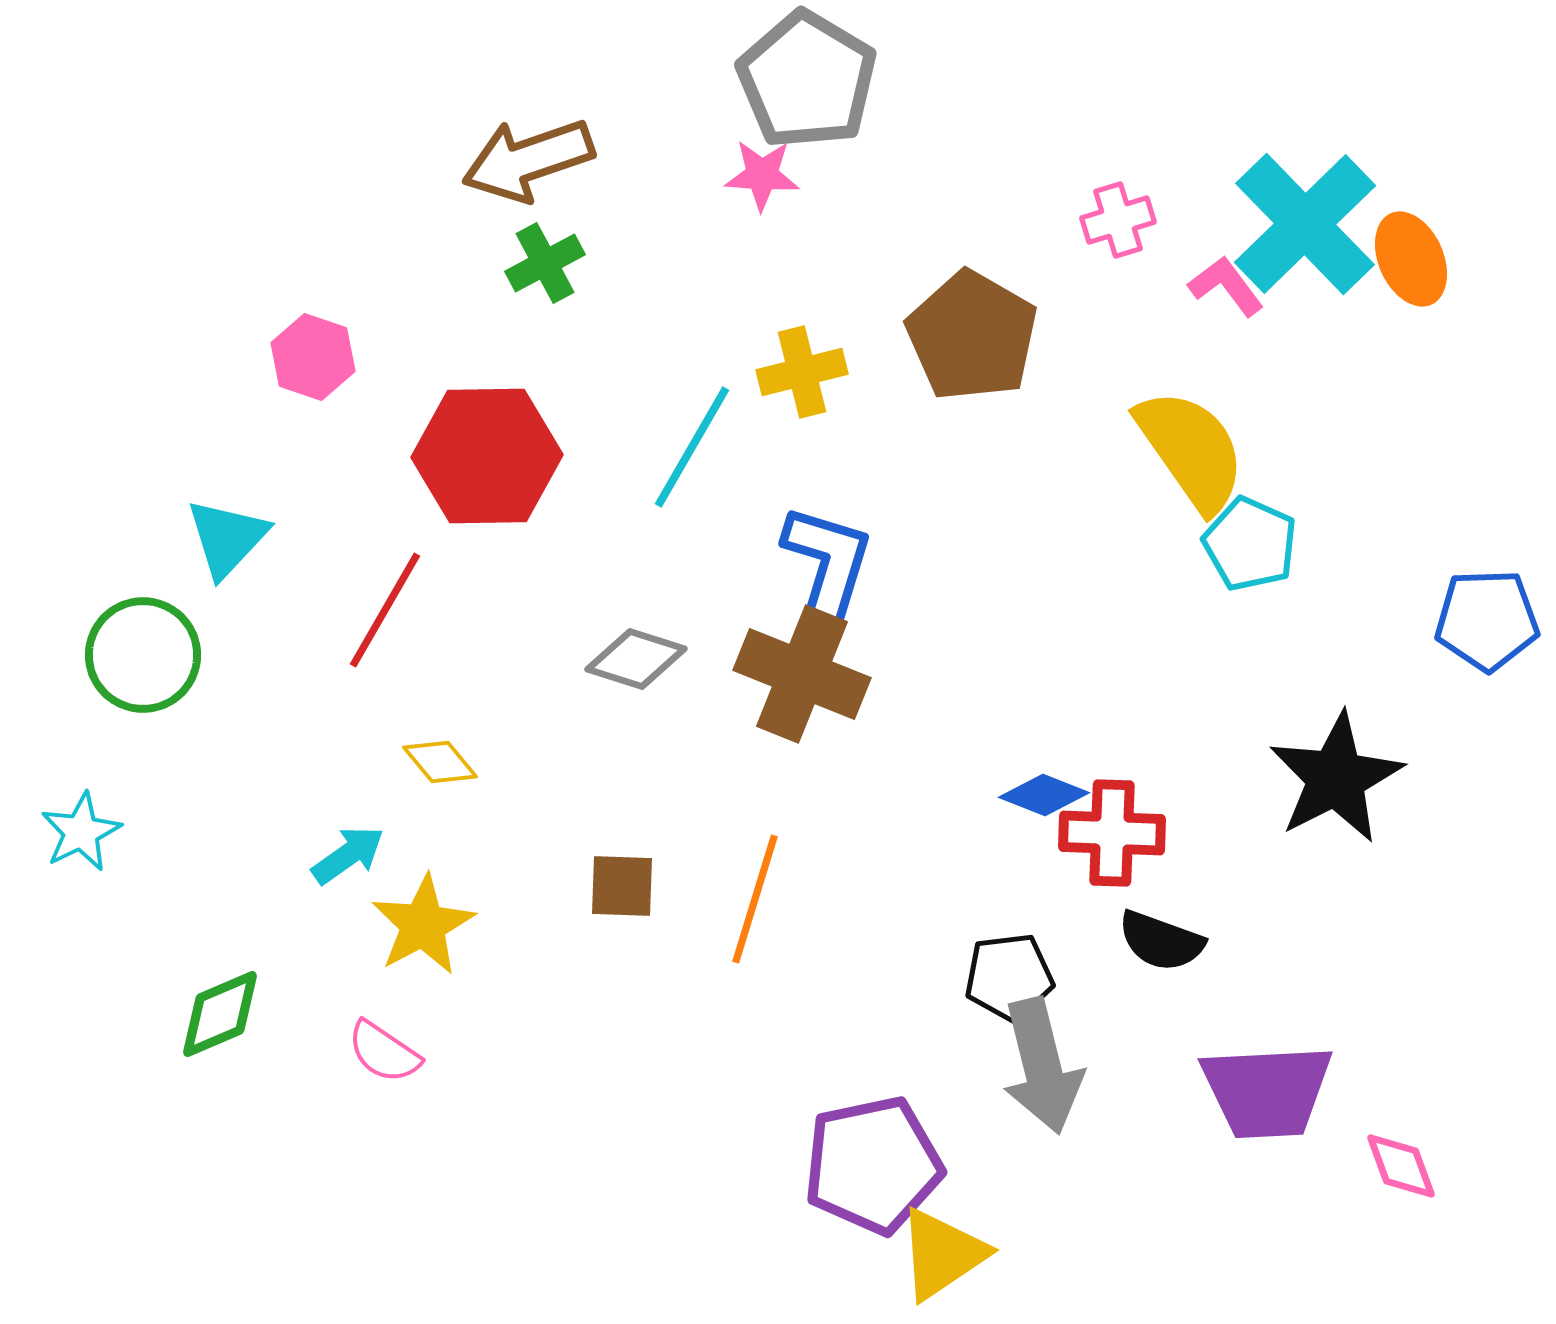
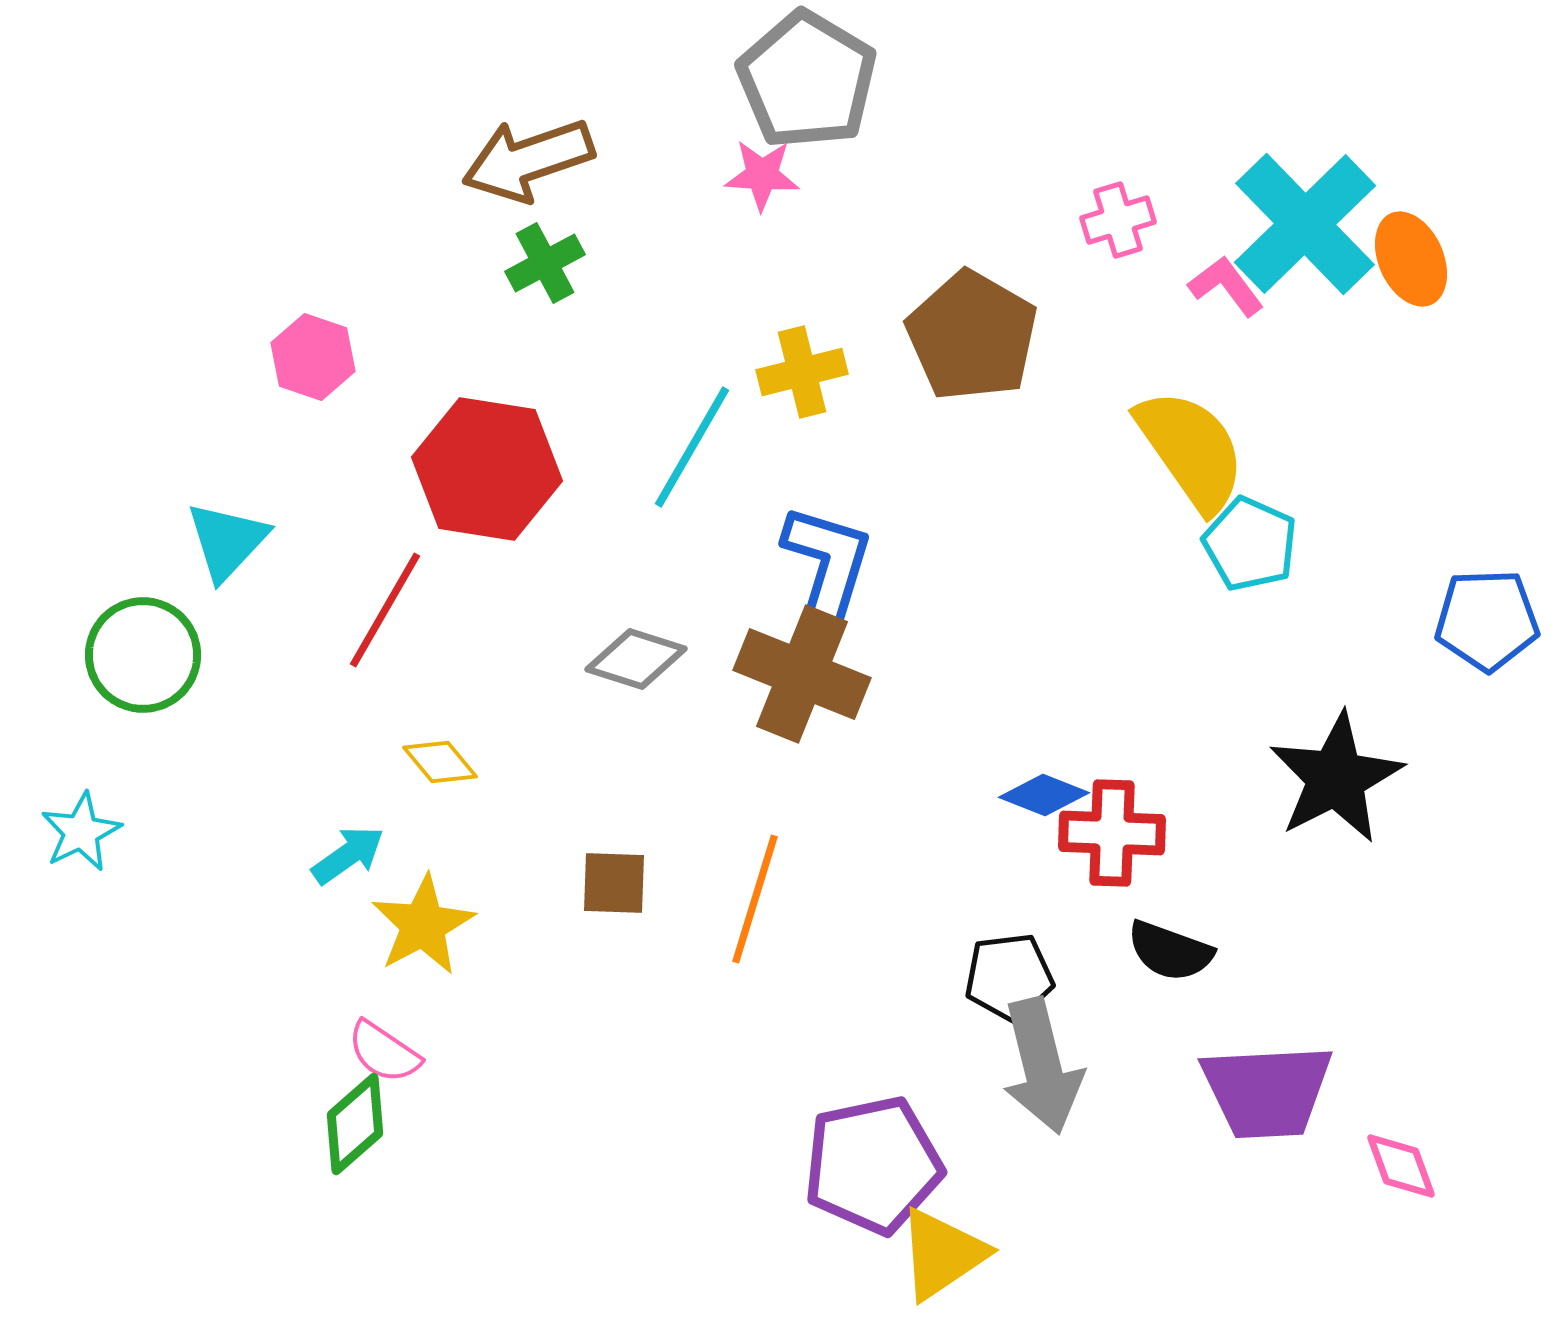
red hexagon: moved 13 px down; rotated 10 degrees clockwise
cyan triangle: moved 3 px down
brown square: moved 8 px left, 3 px up
black semicircle: moved 9 px right, 10 px down
green diamond: moved 135 px right, 110 px down; rotated 18 degrees counterclockwise
